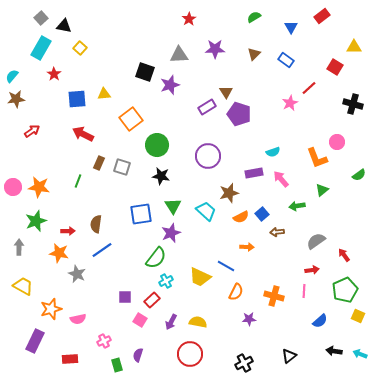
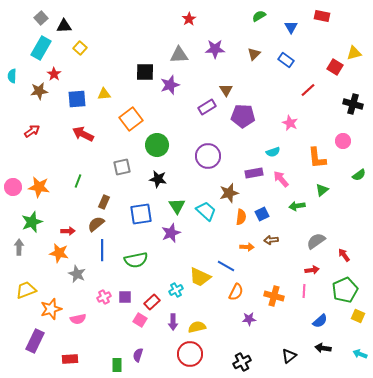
red rectangle at (322, 16): rotated 49 degrees clockwise
green semicircle at (254, 17): moved 5 px right, 1 px up
black triangle at (64, 26): rotated 14 degrees counterclockwise
yellow triangle at (354, 47): moved 6 px down; rotated 14 degrees counterclockwise
black square at (145, 72): rotated 18 degrees counterclockwise
cyan semicircle at (12, 76): rotated 40 degrees counterclockwise
red line at (309, 88): moved 1 px left, 2 px down
brown triangle at (226, 92): moved 2 px up
brown star at (16, 99): moved 23 px right, 8 px up
pink star at (290, 103): moved 20 px down; rotated 21 degrees counterclockwise
purple pentagon at (239, 114): moved 4 px right, 2 px down; rotated 15 degrees counterclockwise
pink circle at (337, 142): moved 6 px right, 1 px up
orange L-shape at (317, 158): rotated 15 degrees clockwise
brown rectangle at (99, 163): moved 5 px right, 39 px down
gray square at (122, 167): rotated 30 degrees counterclockwise
black star at (161, 176): moved 3 px left, 3 px down
green triangle at (173, 206): moved 4 px right
blue square at (262, 214): rotated 16 degrees clockwise
orange semicircle at (241, 217): rotated 56 degrees counterclockwise
green star at (36, 221): moved 4 px left, 1 px down
brown semicircle at (96, 224): rotated 42 degrees clockwise
brown arrow at (277, 232): moved 6 px left, 8 px down
blue line at (102, 250): rotated 55 degrees counterclockwise
green semicircle at (156, 258): moved 20 px left, 2 px down; rotated 40 degrees clockwise
cyan cross at (166, 281): moved 10 px right, 9 px down
yellow trapezoid at (23, 286): moved 3 px right, 4 px down; rotated 50 degrees counterclockwise
red rectangle at (152, 300): moved 2 px down
purple arrow at (171, 322): moved 2 px right; rotated 28 degrees counterclockwise
yellow semicircle at (198, 322): moved 1 px left, 5 px down; rotated 24 degrees counterclockwise
pink cross at (104, 341): moved 44 px up
black arrow at (334, 351): moved 11 px left, 3 px up
black cross at (244, 363): moved 2 px left, 1 px up
green rectangle at (117, 365): rotated 16 degrees clockwise
